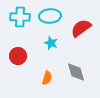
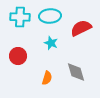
red semicircle: rotated 10 degrees clockwise
